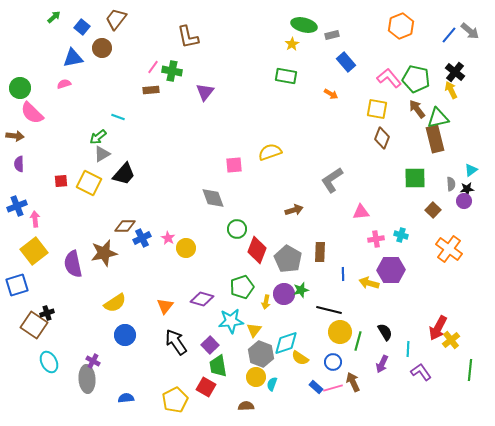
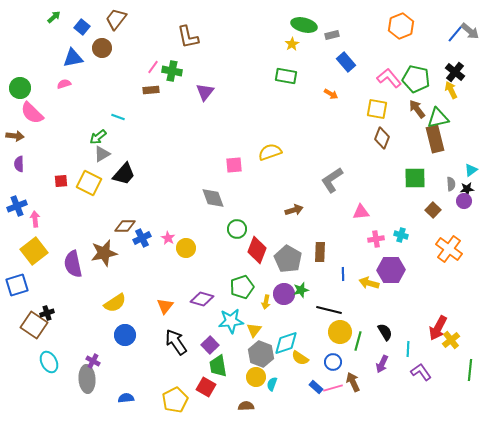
blue line at (449, 35): moved 6 px right, 1 px up
